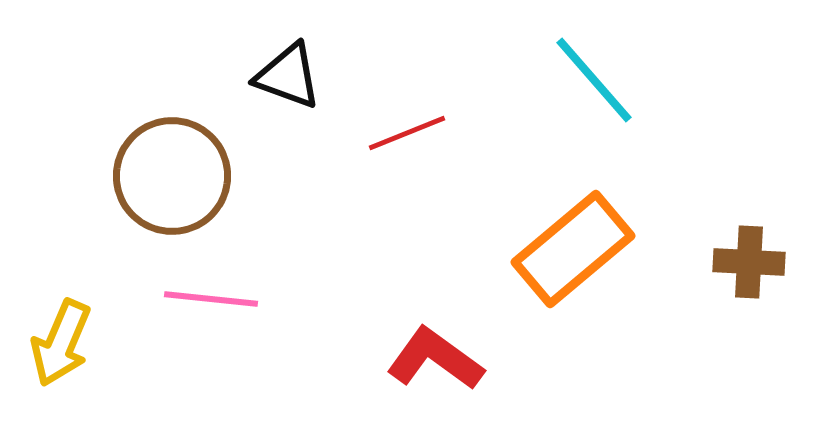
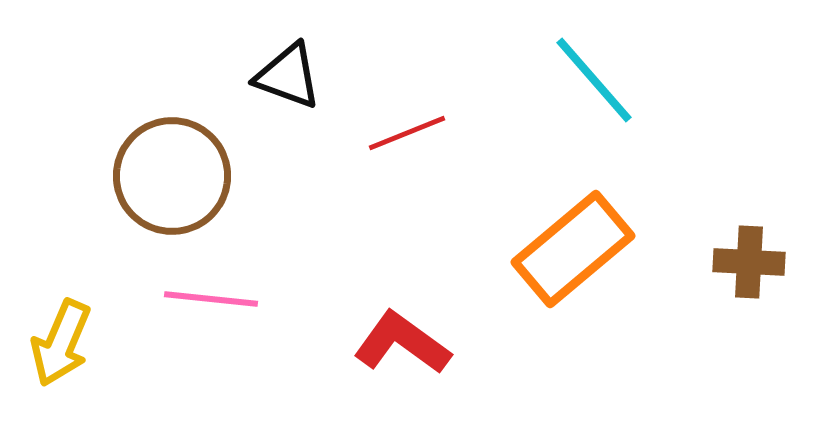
red L-shape: moved 33 px left, 16 px up
